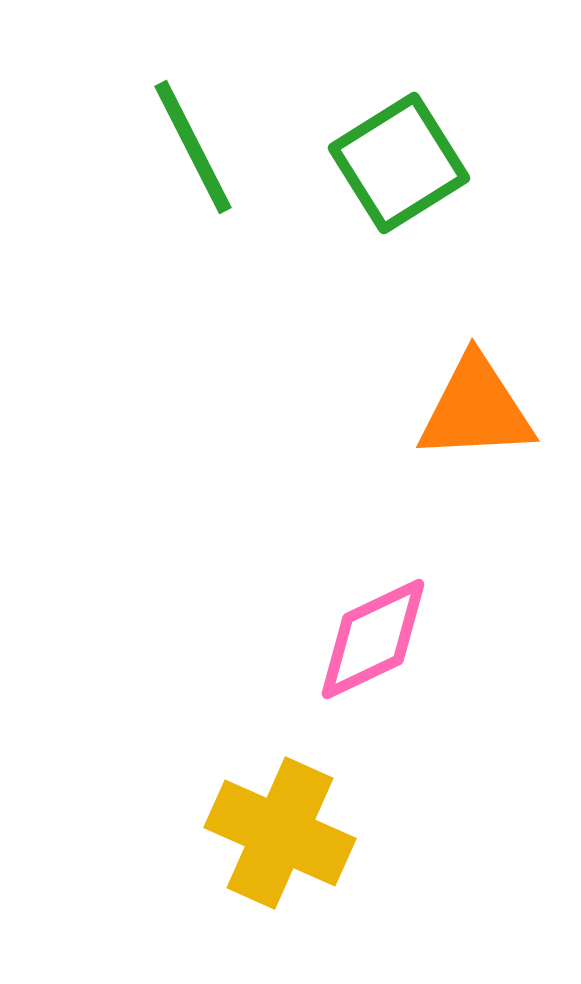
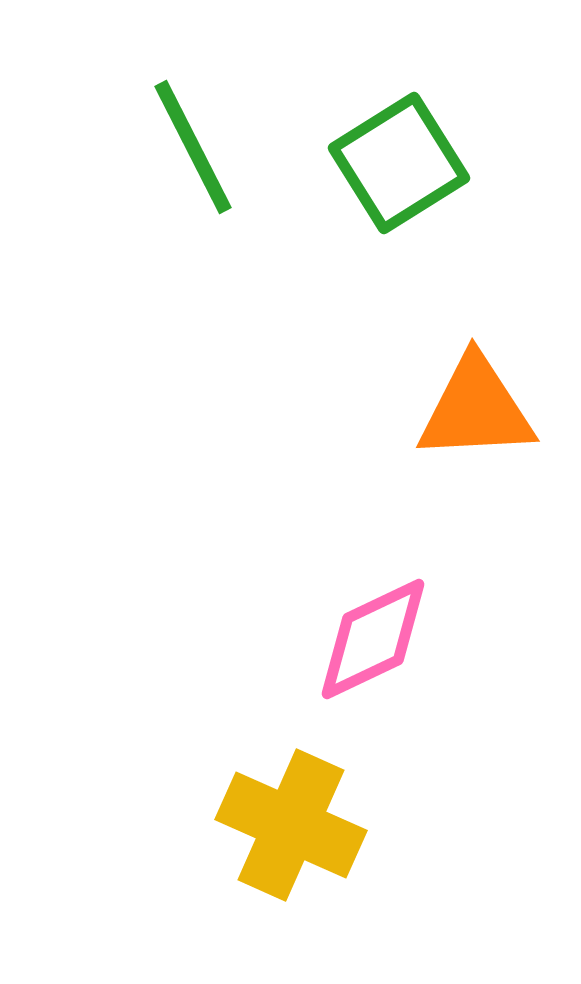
yellow cross: moved 11 px right, 8 px up
